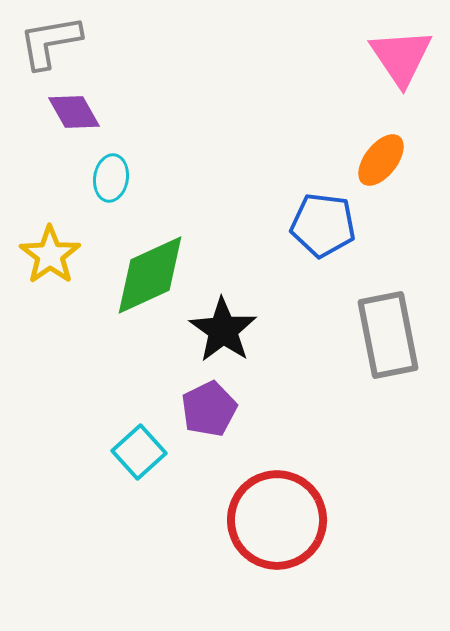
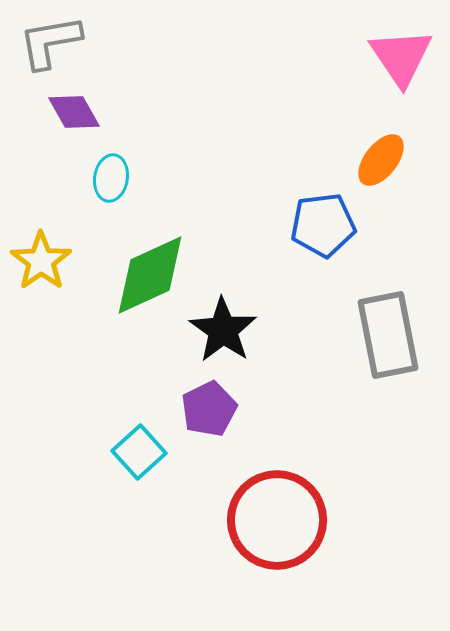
blue pentagon: rotated 14 degrees counterclockwise
yellow star: moved 9 px left, 6 px down
